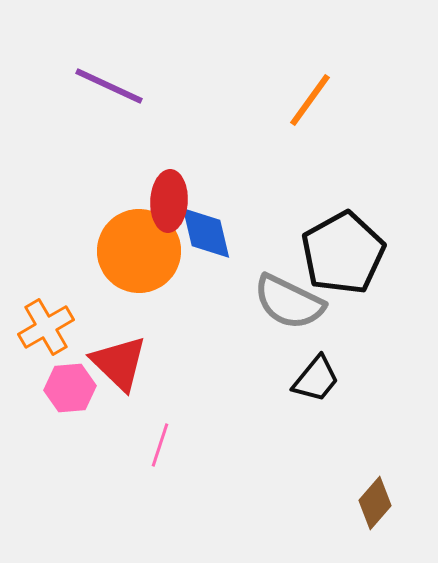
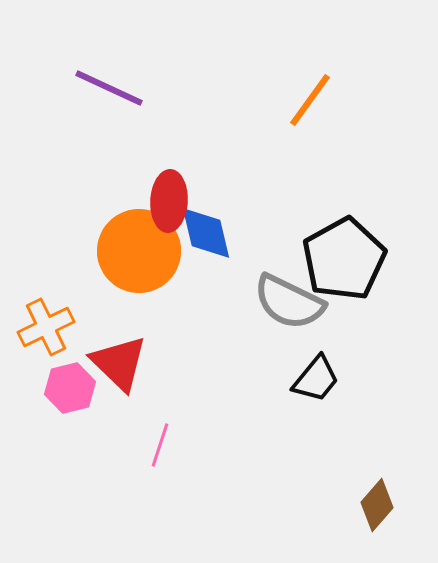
purple line: moved 2 px down
black pentagon: moved 1 px right, 6 px down
orange cross: rotated 4 degrees clockwise
pink hexagon: rotated 9 degrees counterclockwise
brown diamond: moved 2 px right, 2 px down
